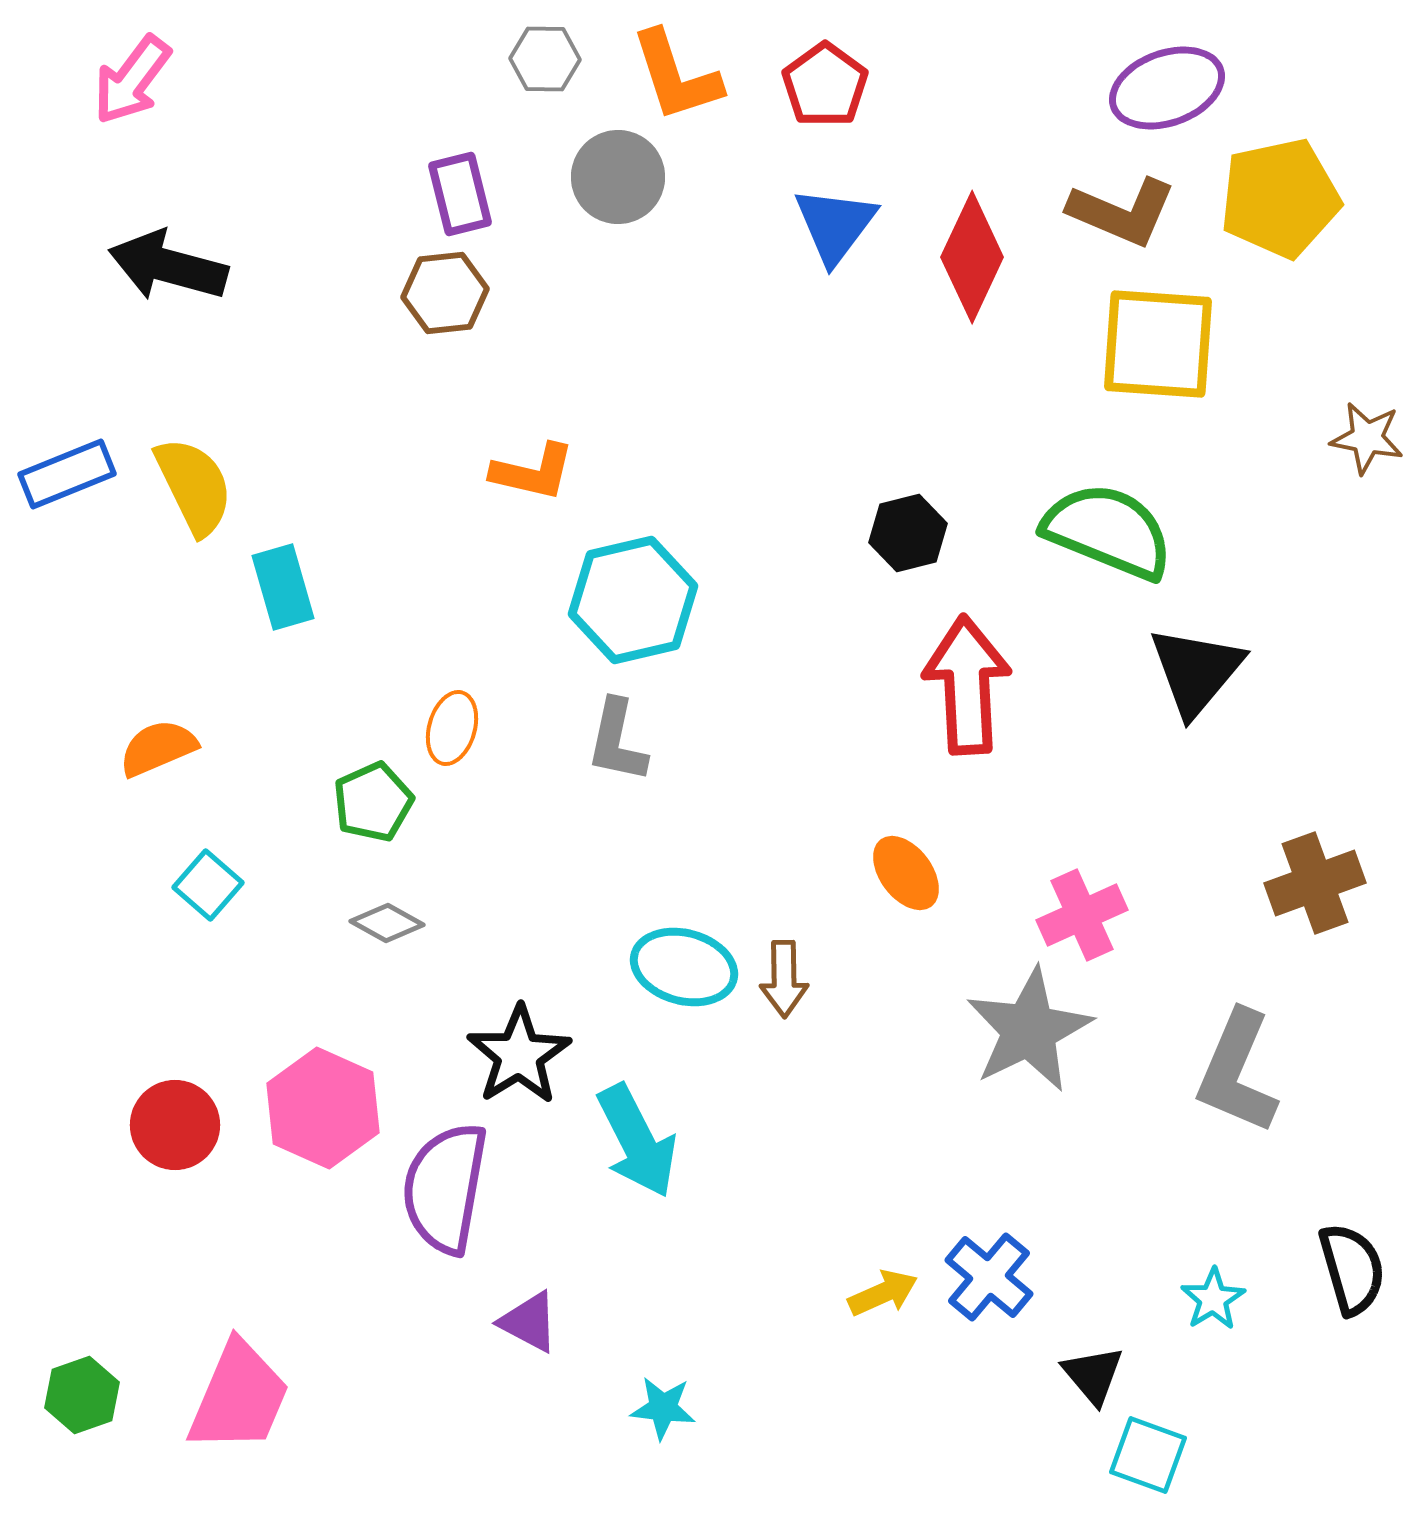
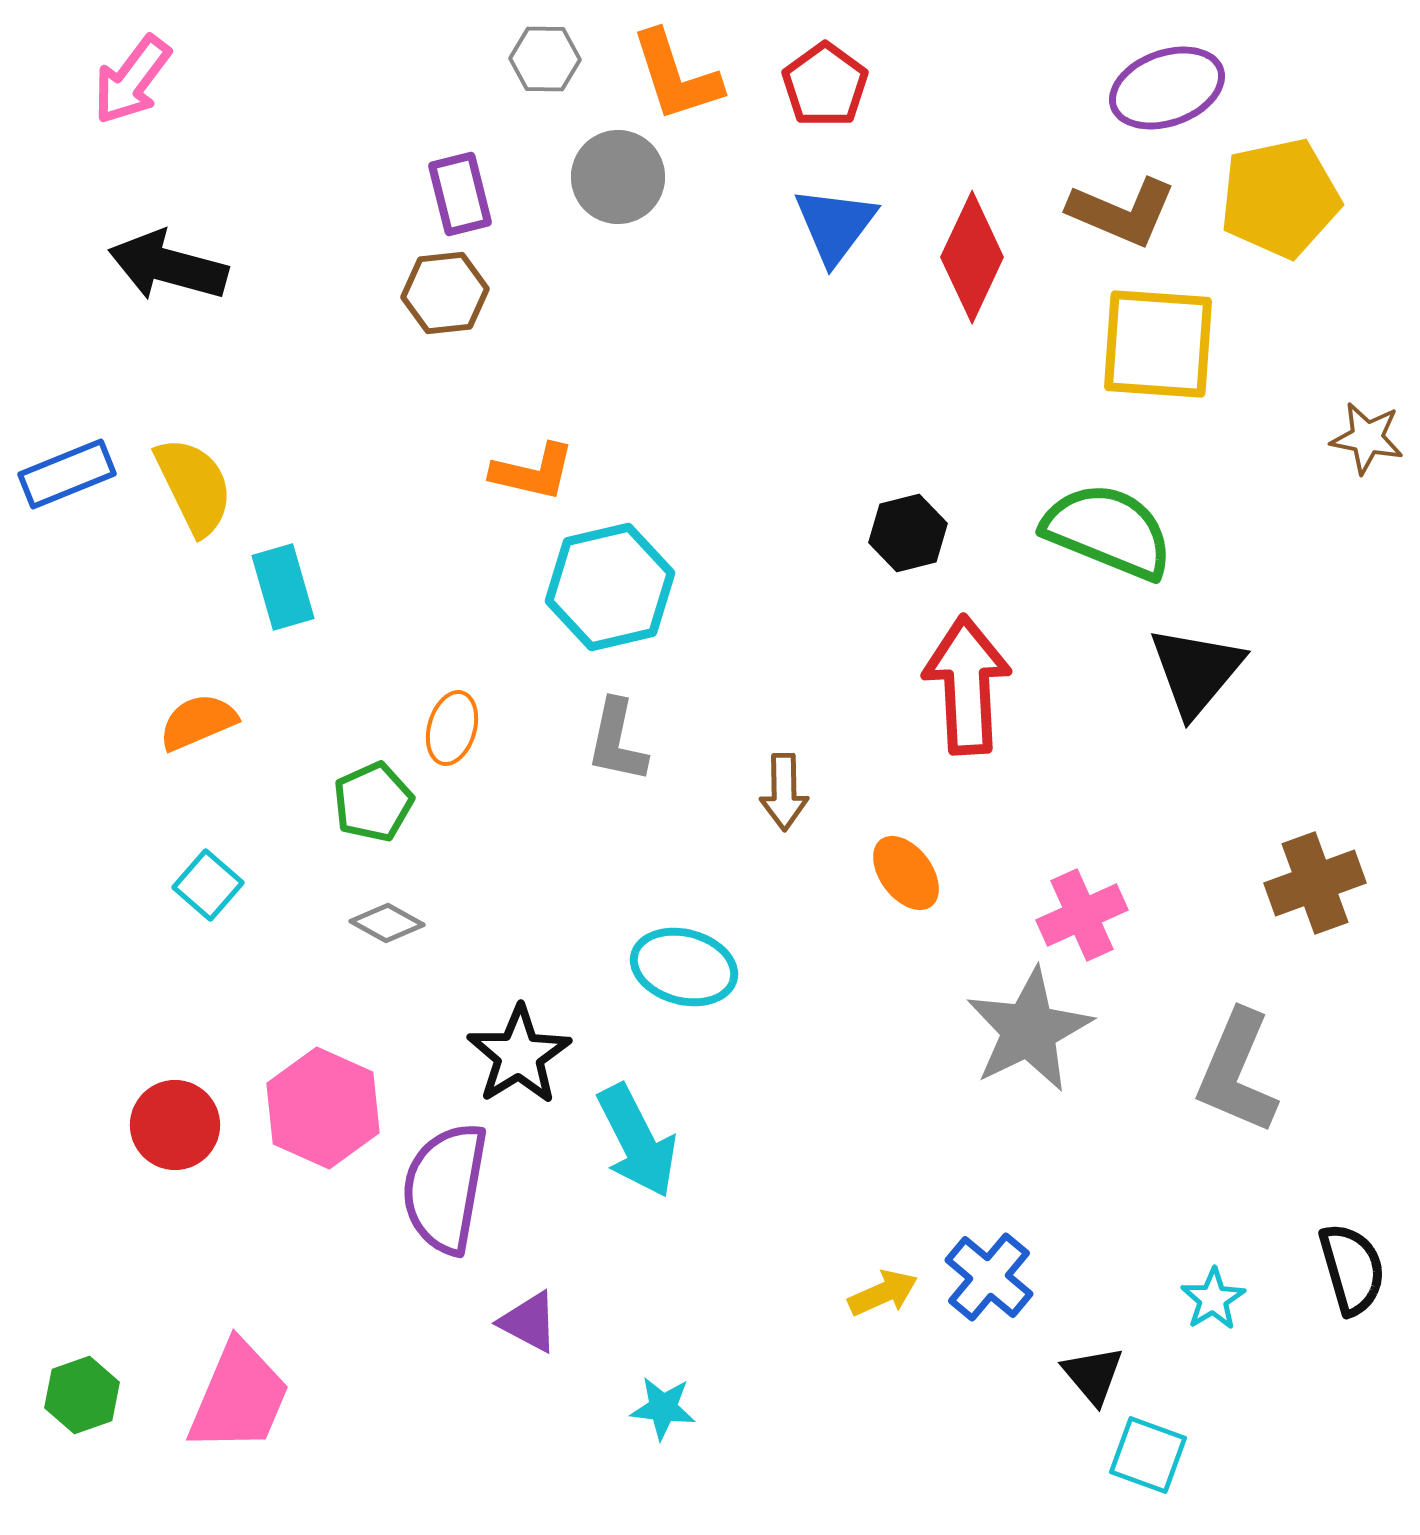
cyan hexagon at (633, 600): moved 23 px left, 13 px up
orange semicircle at (158, 748): moved 40 px right, 26 px up
brown arrow at (784, 979): moved 187 px up
